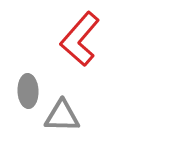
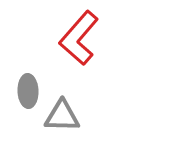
red L-shape: moved 1 px left, 1 px up
